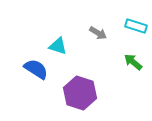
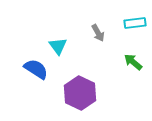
cyan rectangle: moved 1 px left, 3 px up; rotated 25 degrees counterclockwise
gray arrow: rotated 30 degrees clockwise
cyan triangle: rotated 36 degrees clockwise
purple hexagon: rotated 8 degrees clockwise
